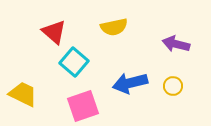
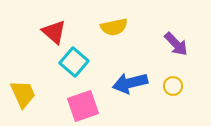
purple arrow: rotated 148 degrees counterclockwise
yellow trapezoid: rotated 40 degrees clockwise
